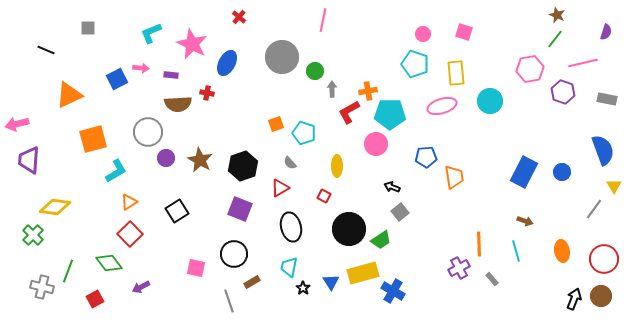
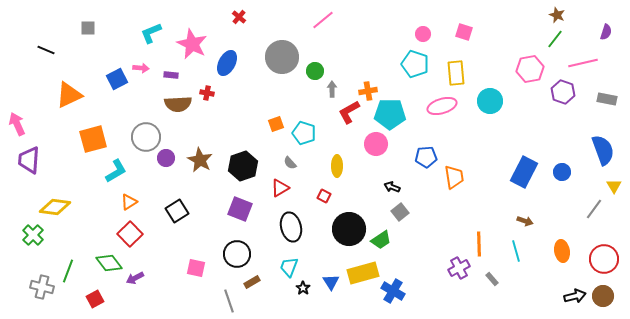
pink line at (323, 20): rotated 40 degrees clockwise
pink arrow at (17, 124): rotated 80 degrees clockwise
gray circle at (148, 132): moved 2 px left, 5 px down
black circle at (234, 254): moved 3 px right
cyan trapezoid at (289, 267): rotated 10 degrees clockwise
purple arrow at (141, 287): moved 6 px left, 9 px up
brown circle at (601, 296): moved 2 px right
black arrow at (574, 299): moved 1 px right, 3 px up; rotated 55 degrees clockwise
